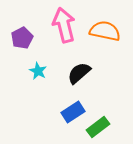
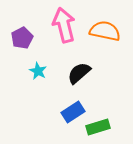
green rectangle: rotated 20 degrees clockwise
